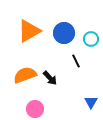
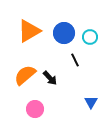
cyan circle: moved 1 px left, 2 px up
black line: moved 1 px left, 1 px up
orange semicircle: rotated 20 degrees counterclockwise
